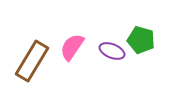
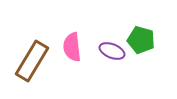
pink semicircle: rotated 40 degrees counterclockwise
